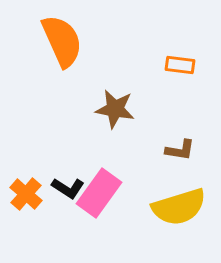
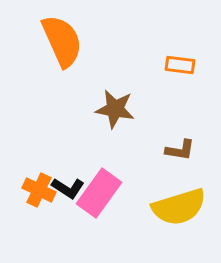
orange cross: moved 13 px right, 4 px up; rotated 16 degrees counterclockwise
